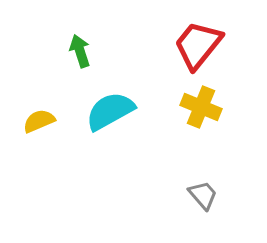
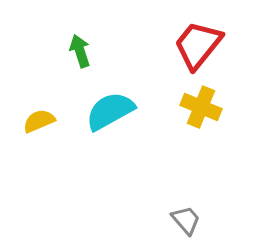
gray trapezoid: moved 17 px left, 25 px down
